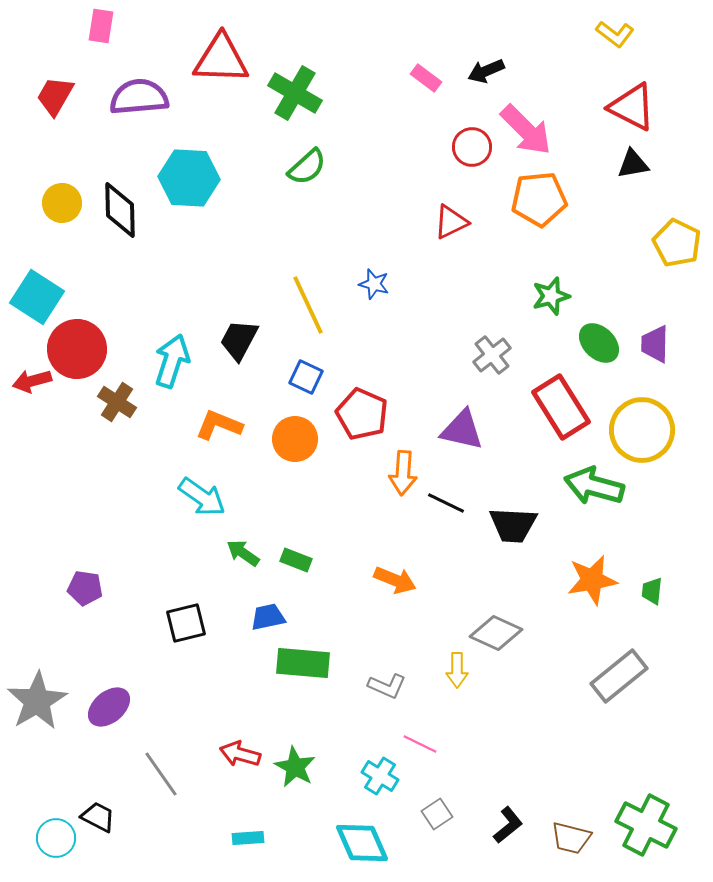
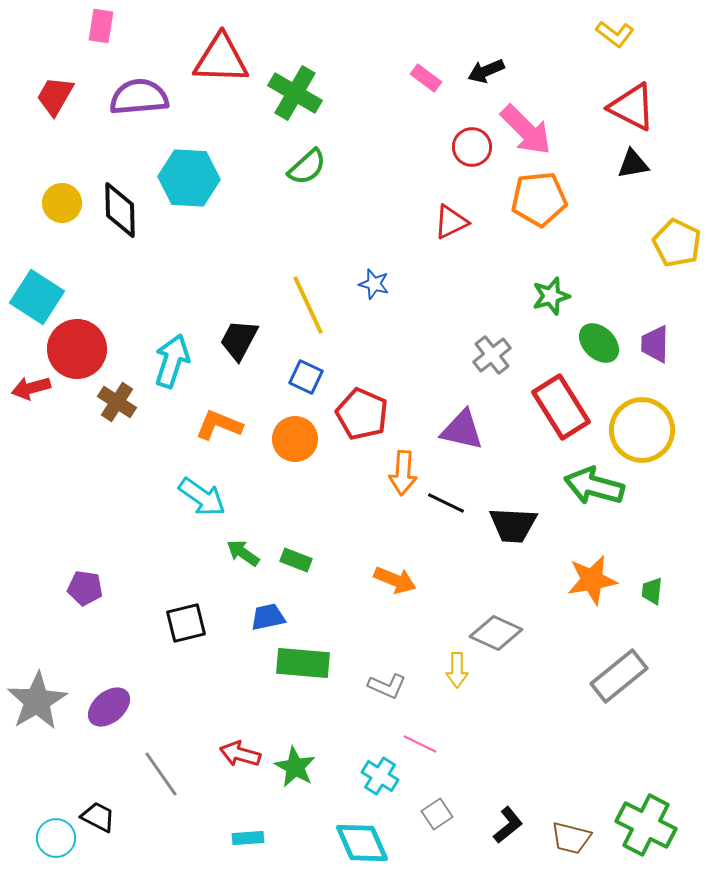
red arrow at (32, 381): moved 1 px left, 7 px down
